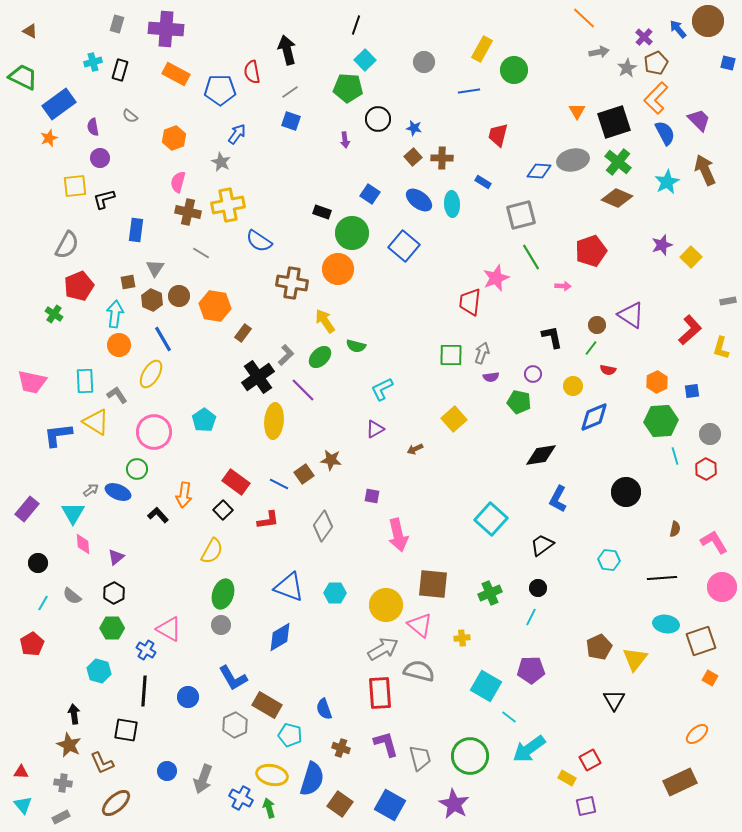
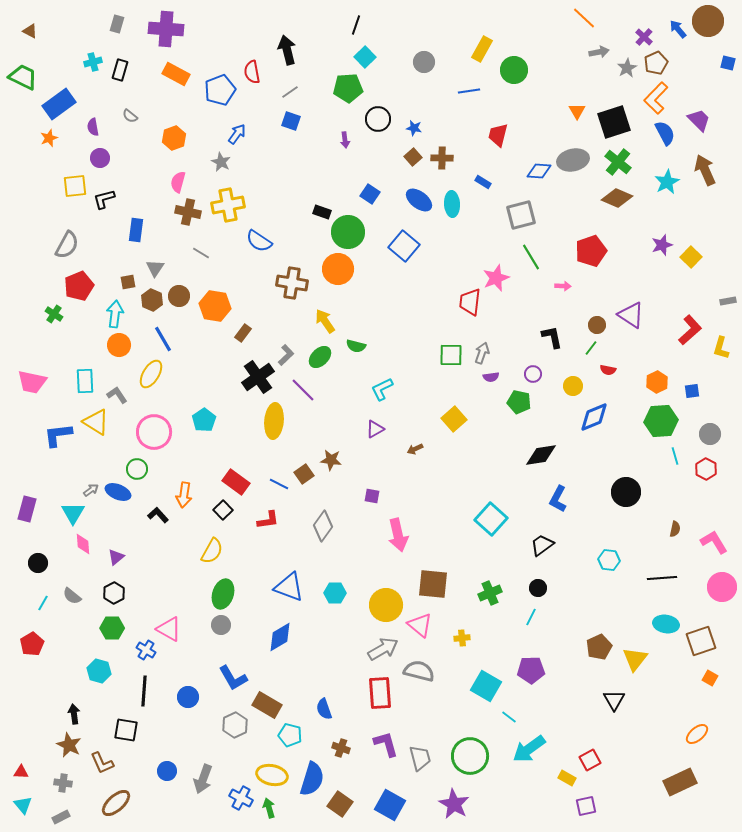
cyan square at (365, 60): moved 3 px up
green pentagon at (348, 88): rotated 8 degrees counterclockwise
blue pentagon at (220, 90): rotated 20 degrees counterclockwise
green circle at (352, 233): moved 4 px left, 1 px up
purple rectangle at (27, 509): rotated 25 degrees counterclockwise
